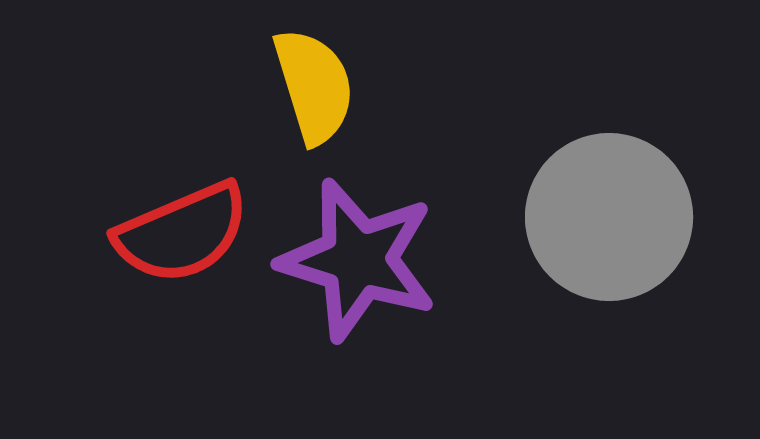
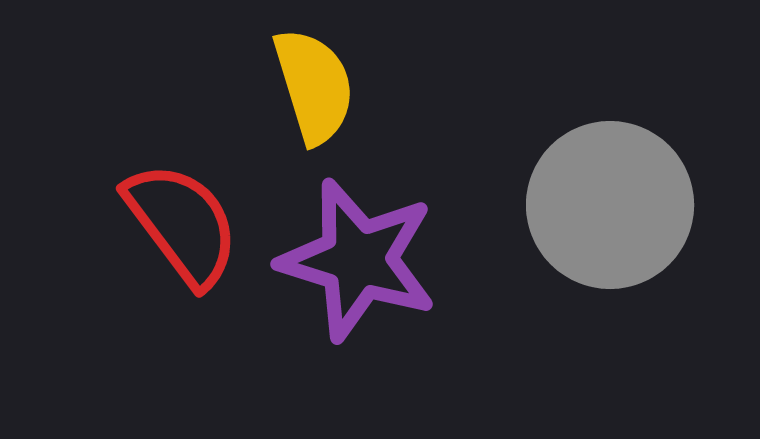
gray circle: moved 1 px right, 12 px up
red semicircle: moved 9 px up; rotated 104 degrees counterclockwise
